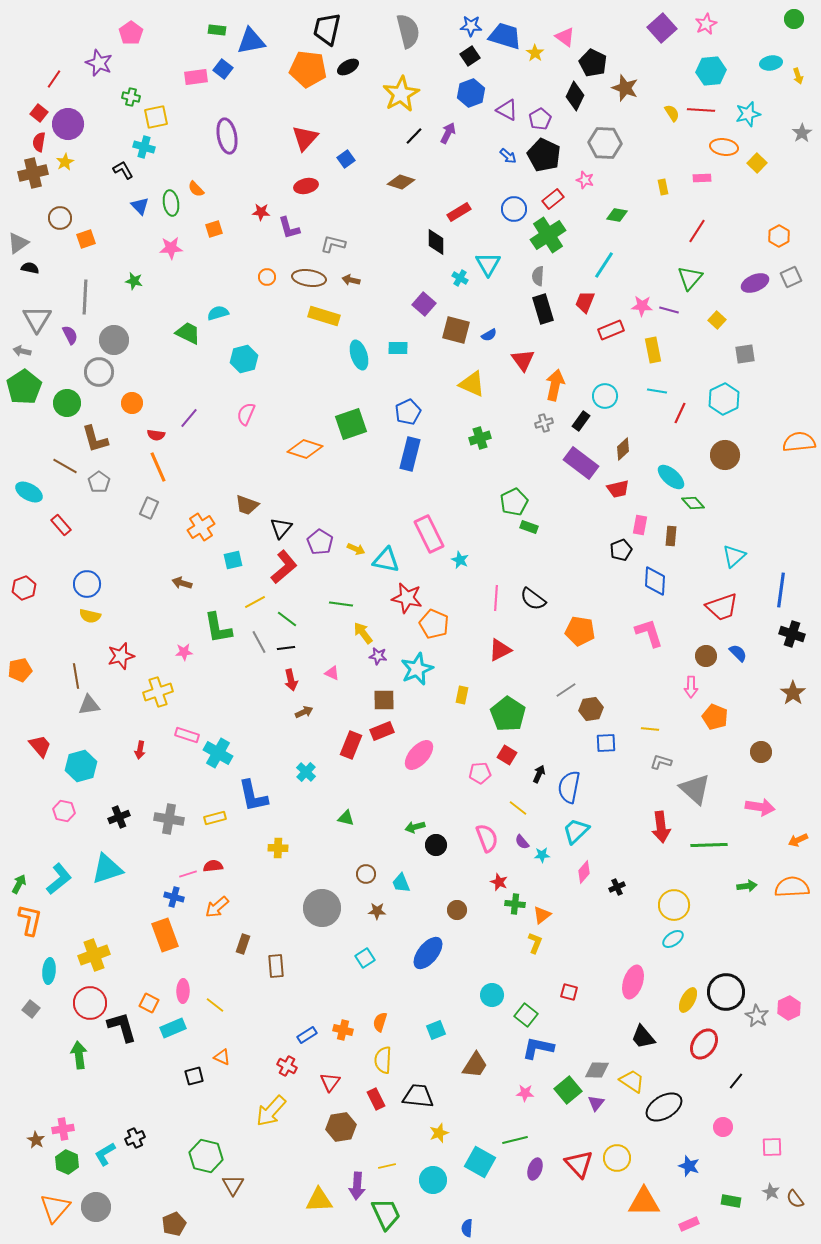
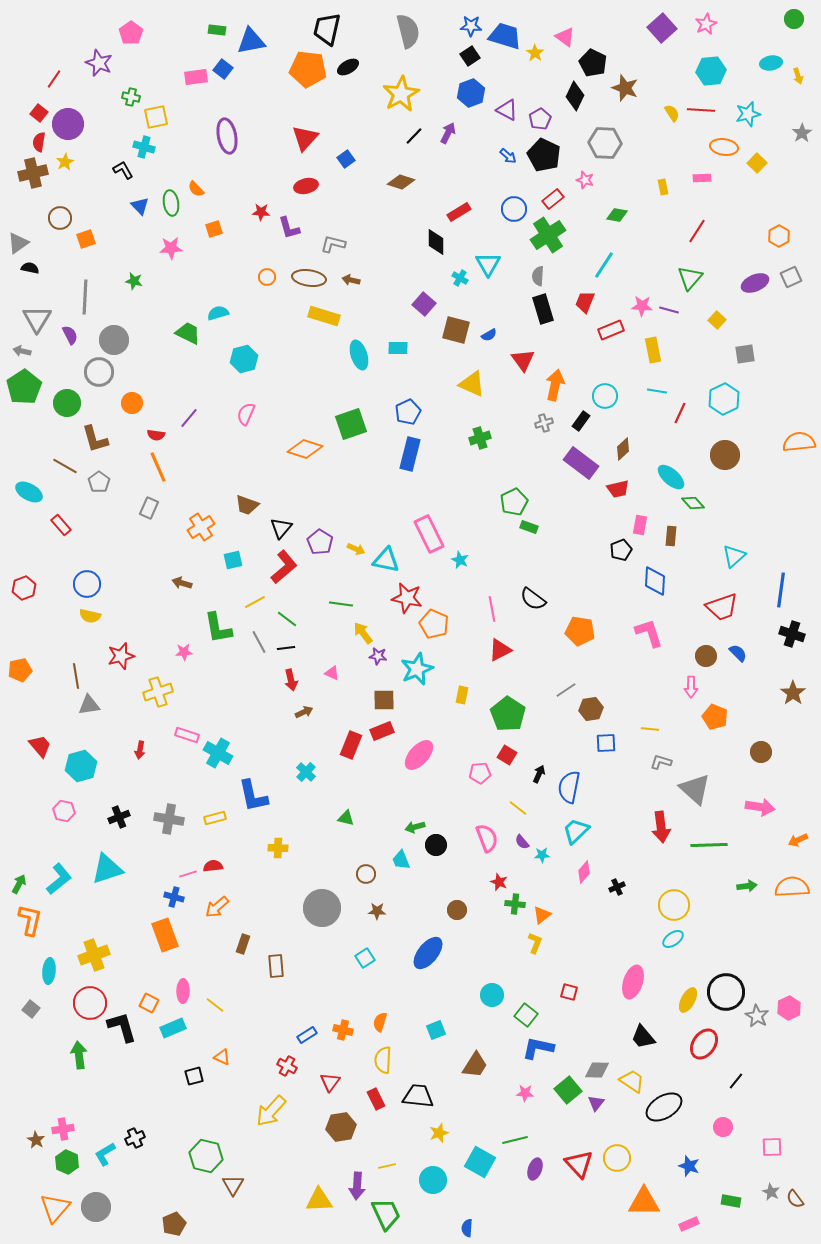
pink line at (496, 598): moved 4 px left, 11 px down; rotated 15 degrees counterclockwise
cyan trapezoid at (401, 883): moved 23 px up
